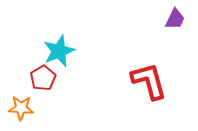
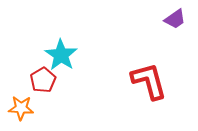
purple trapezoid: rotated 30 degrees clockwise
cyan star: moved 2 px right, 4 px down; rotated 16 degrees counterclockwise
red pentagon: moved 2 px down
